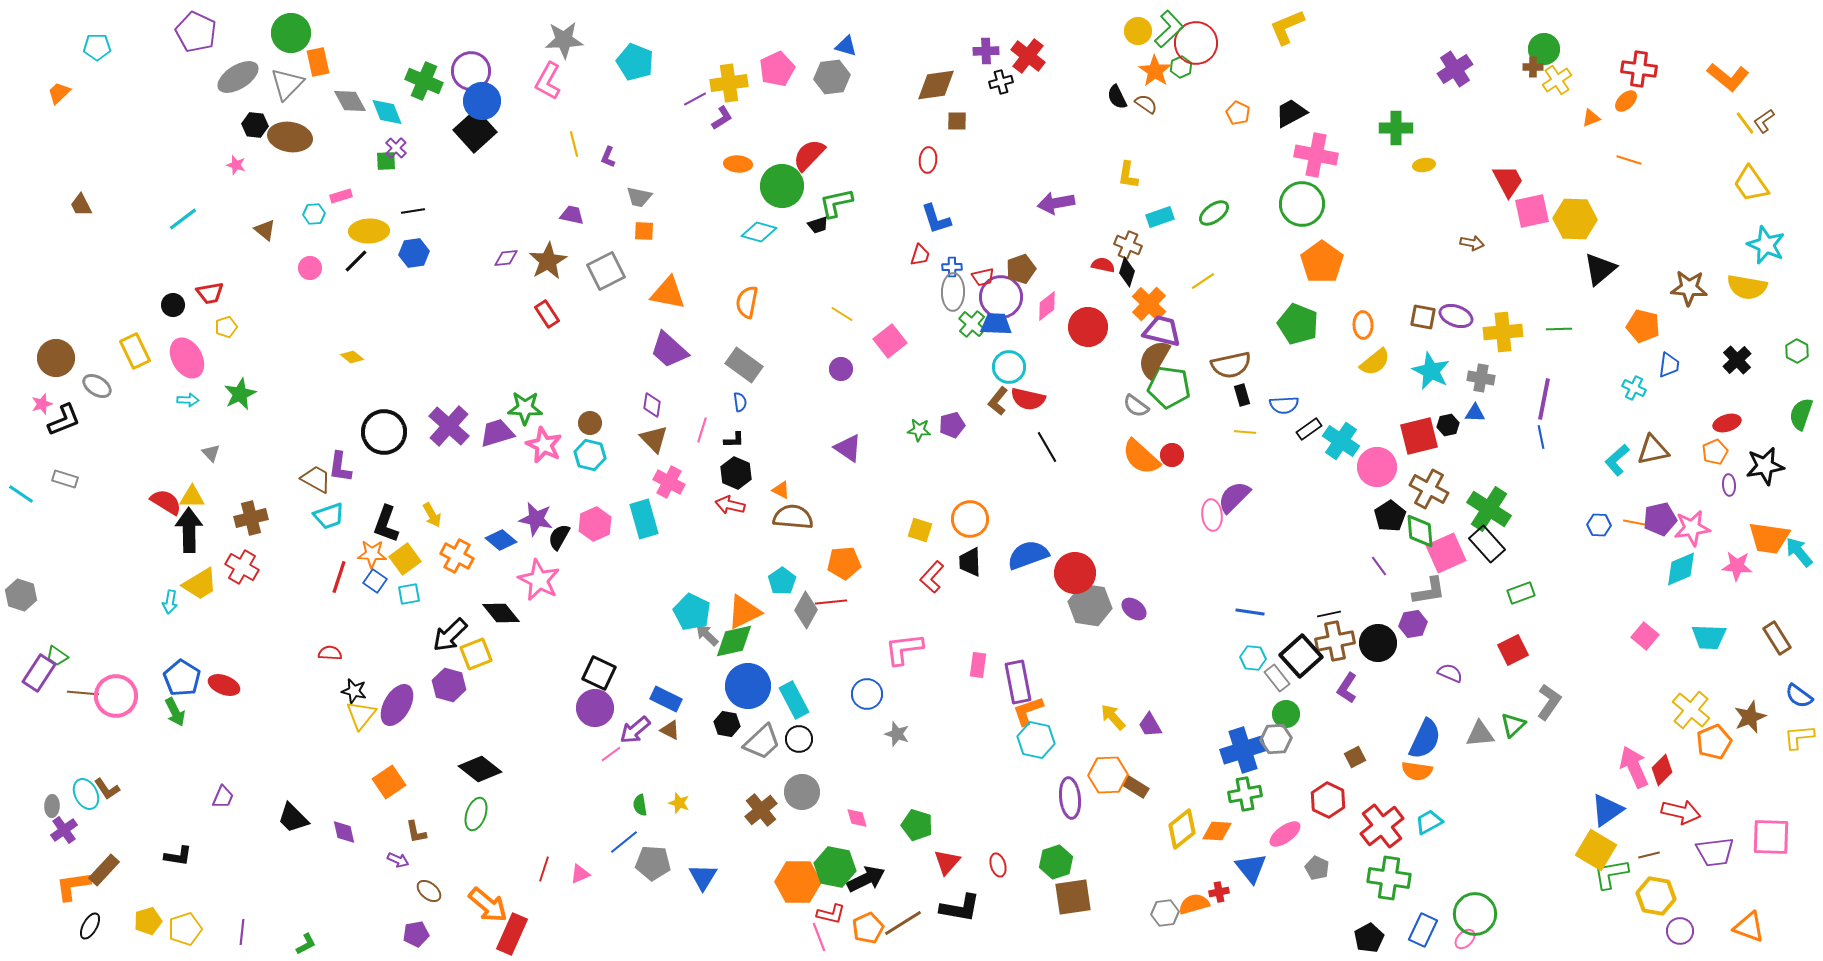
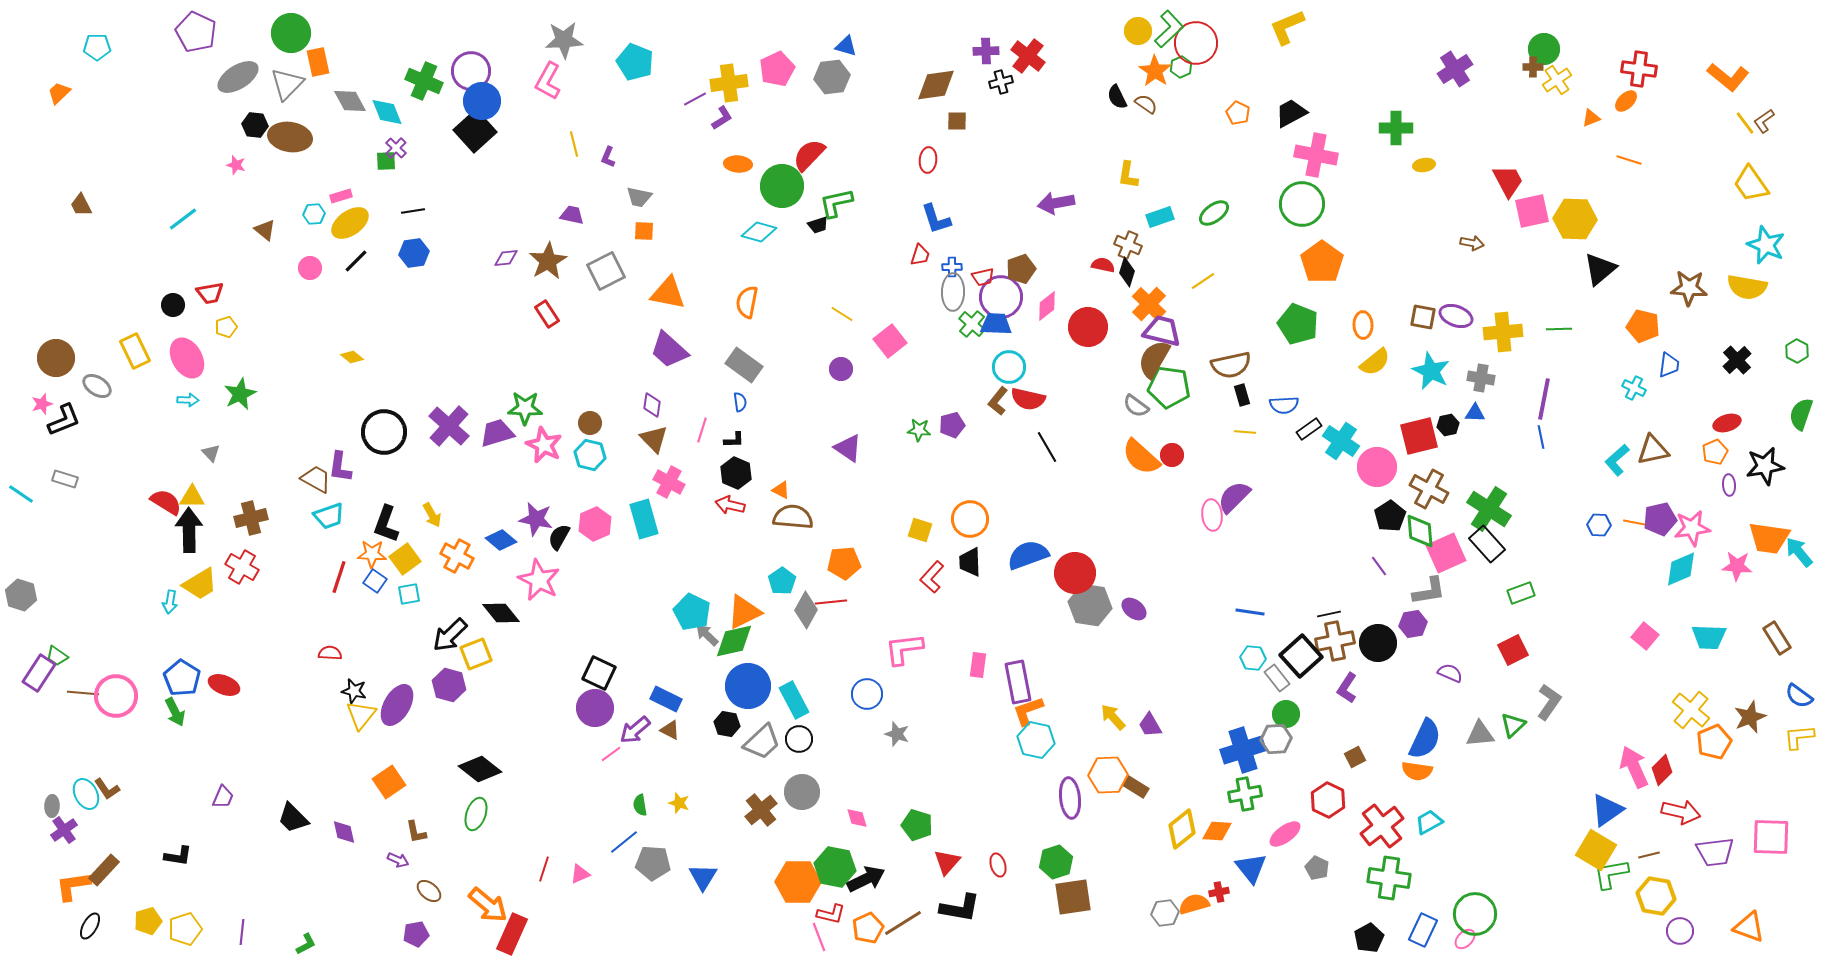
yellow ellipse at (369, 231): moved 19 px left, 8 px up; rotated 33 degrees counterclockwise
